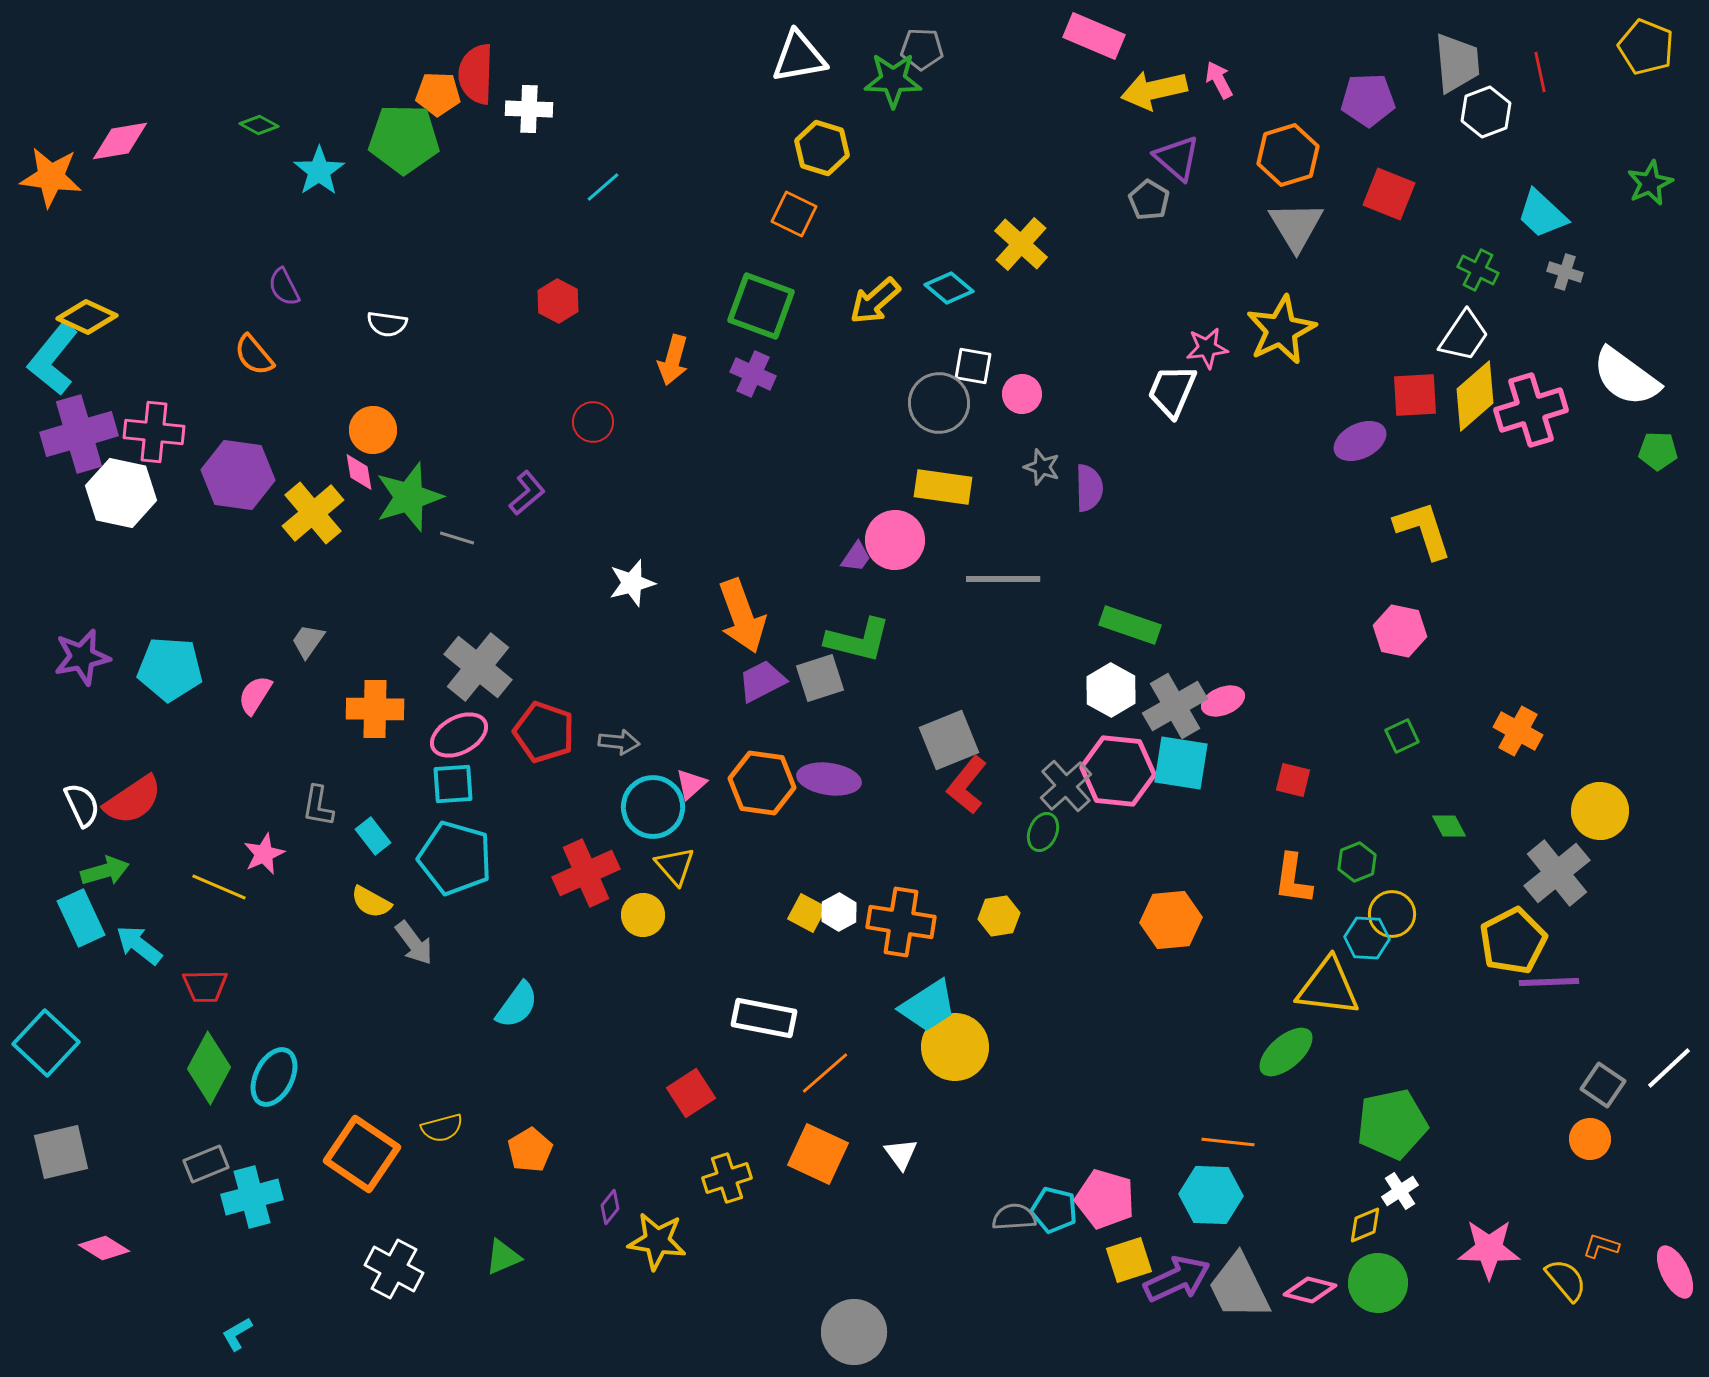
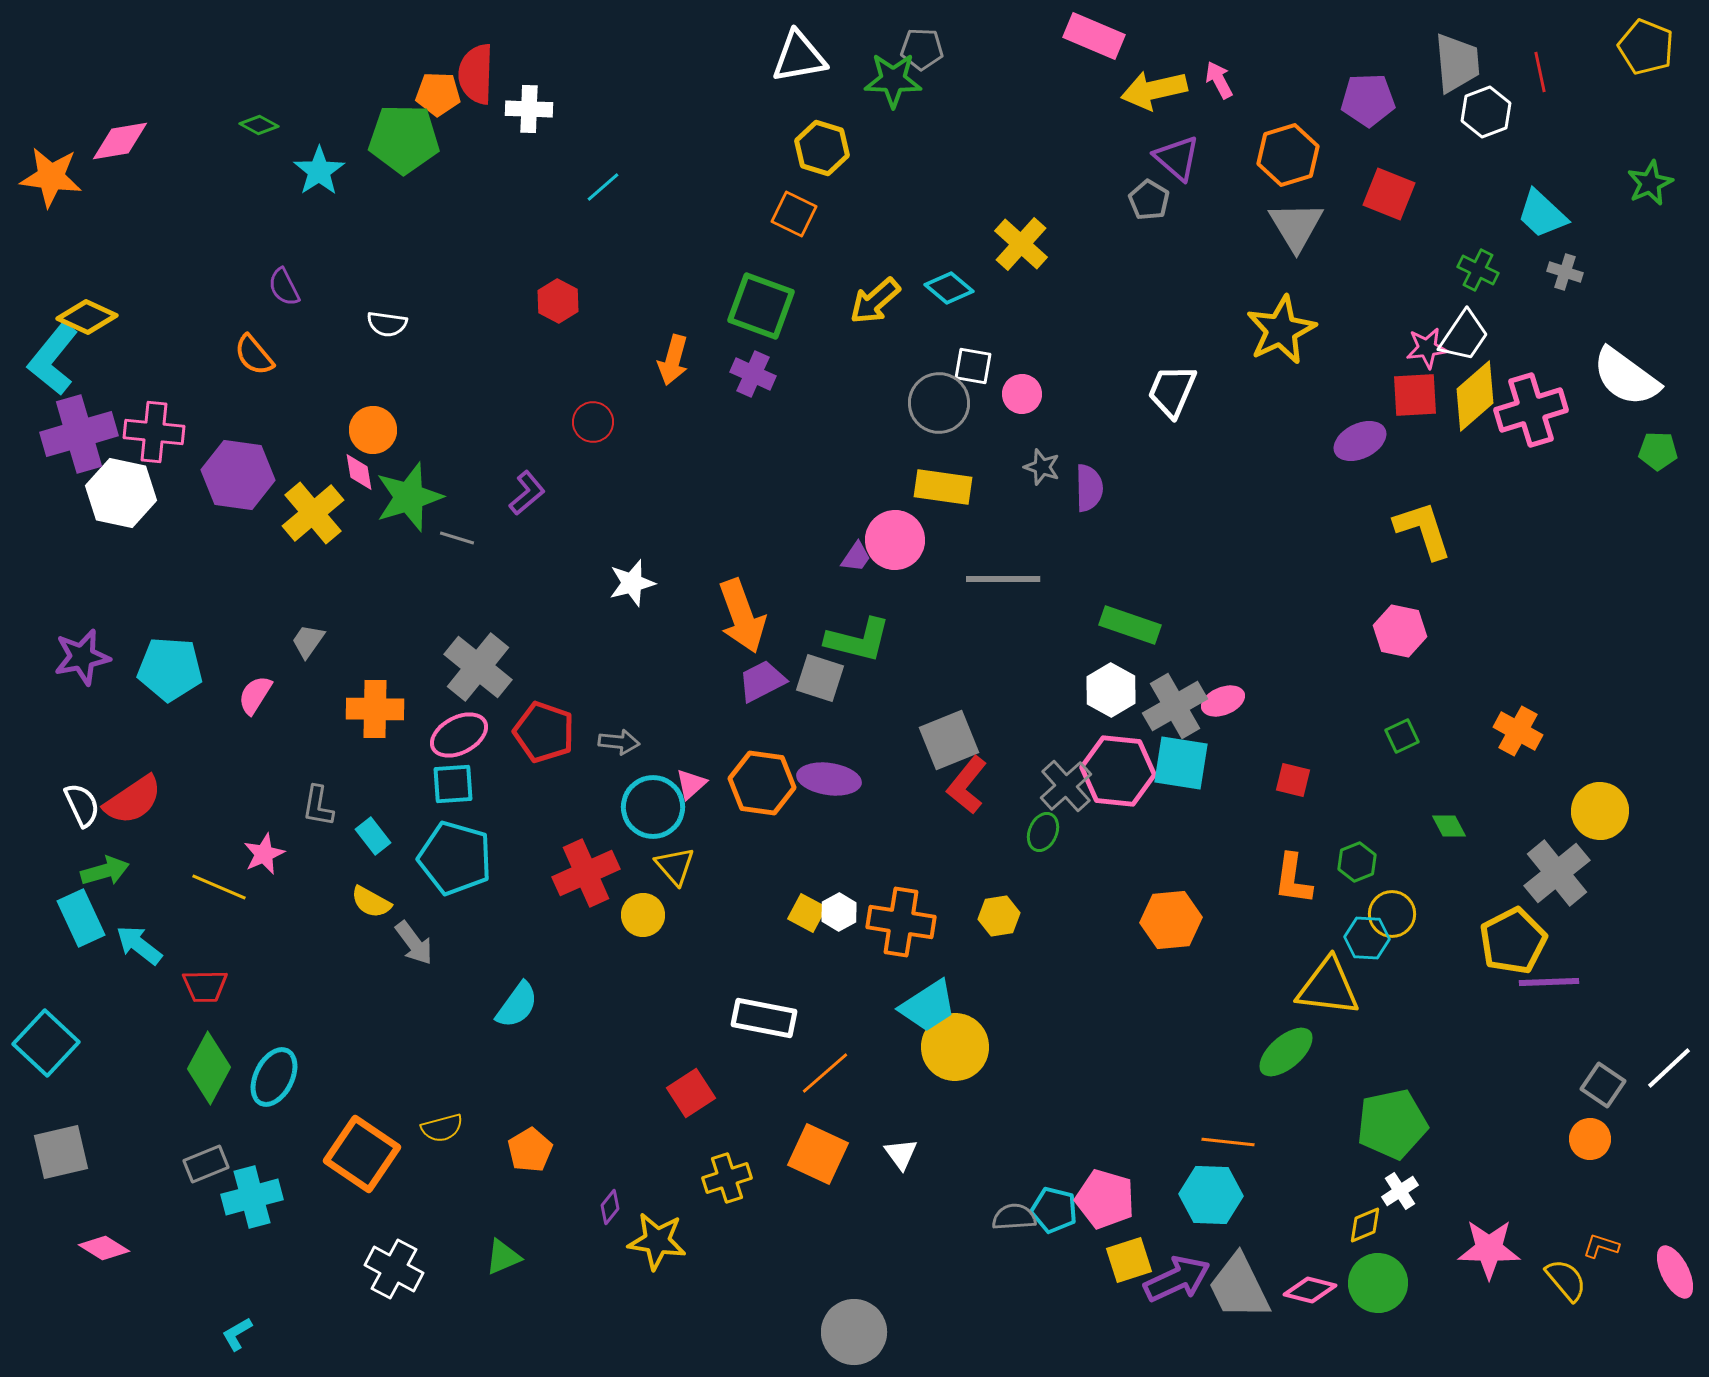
pink star at (1207, 348): moved 220 px right
gray square at (820, 678): rotated 36 degrees clockwise
